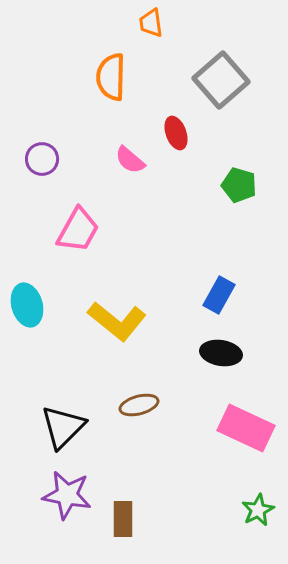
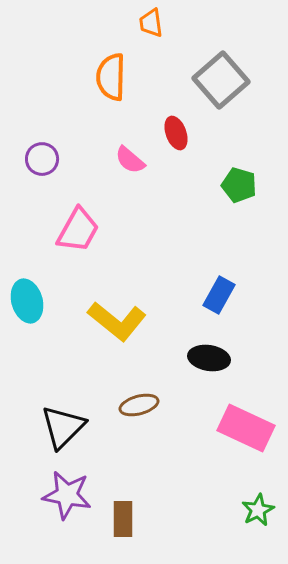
cyan ellipse: moved 4 px up
black ellipse: moved 12 px left, 5 px down
